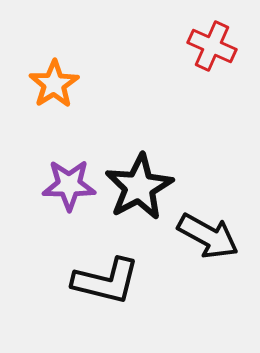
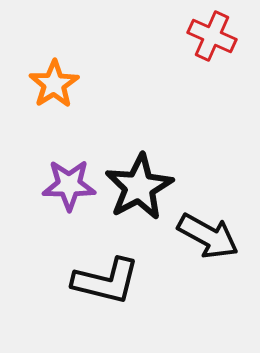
red cross: moved 10 px up
